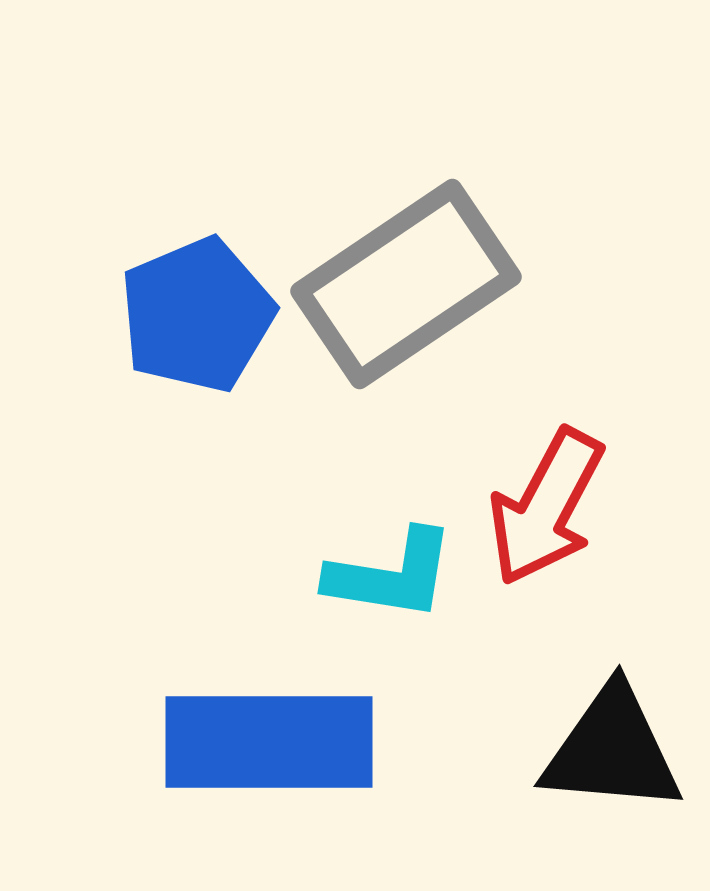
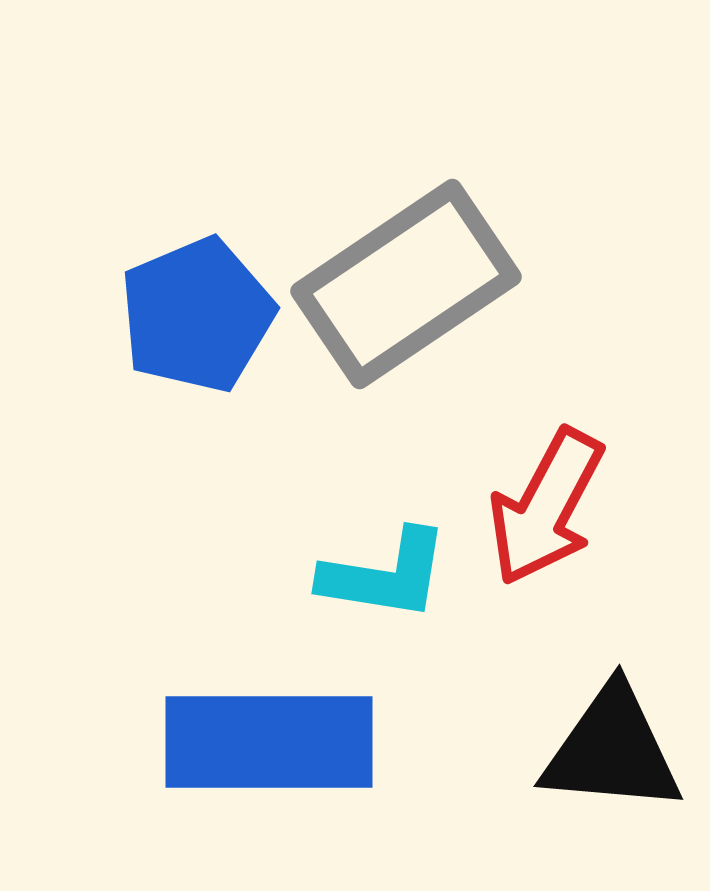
cyan L-shape: moved 6 px left
